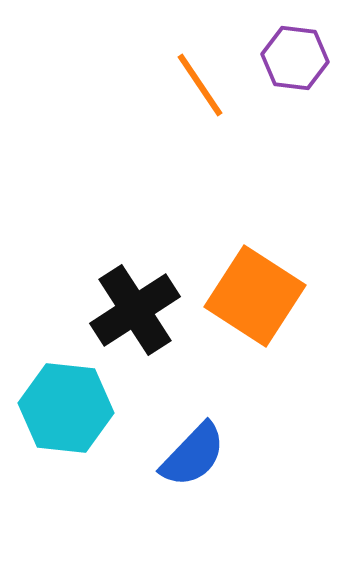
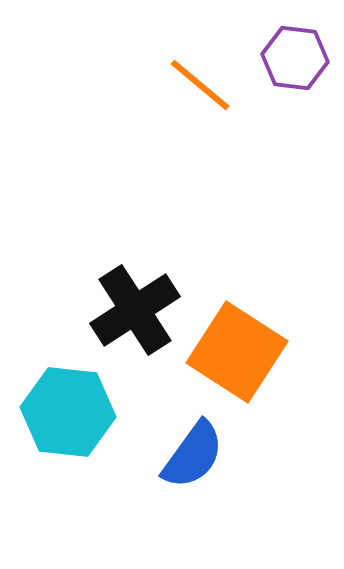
orange line: rotated 16 degrees counterclockwise
orange square: moved 18 px left, 56 px down
cyan hexagon: moved 2 px right, 4 px down
blue semicircle: rotated 8 degrees counterclockwise
